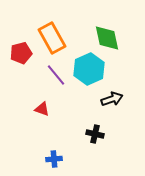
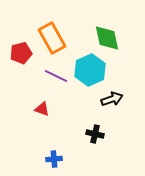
cyan hexagon: moved 1 px right, 1 px down
purple line: moved 1 px down; rotated 25 degrees counterclockwise
